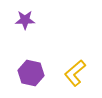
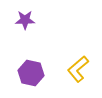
yellow L-shape: moved 3 px right, 4 px up
